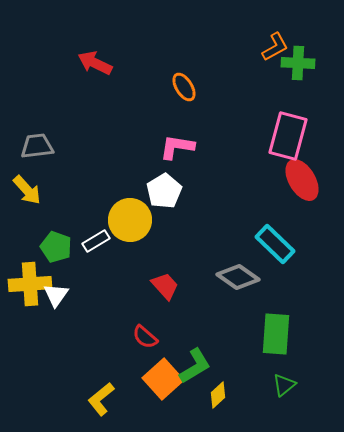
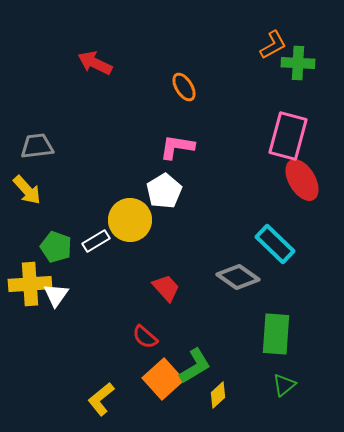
orange L-shape: moved 2 px left, 2 px up
red trapezoid: moved 1 px right, 2 px down
